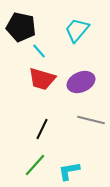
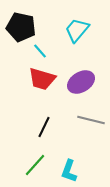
cyan line: moved 1 px right
purple ellipse: rotated 8 degrees counterclockwise
black line: moved 2 px right, 2 px up
cyan L-shape: rotated 60 degrees counterclockwise
